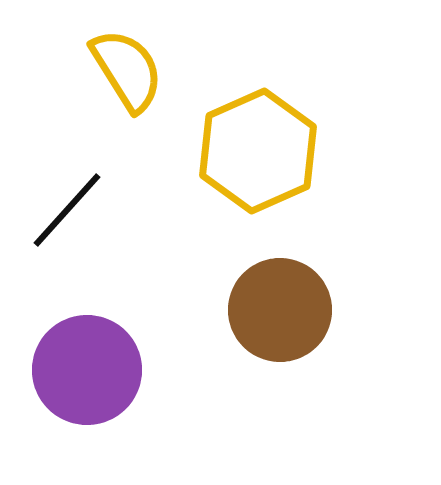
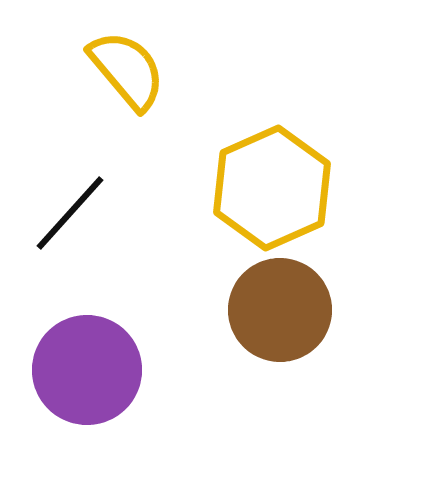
yellow semicircle: rotated 8 degrees counterclockwise
yellow hexagon: moved 14 px right, 37 px down
black line: moved 3 px right, 3 px down
